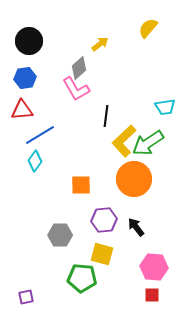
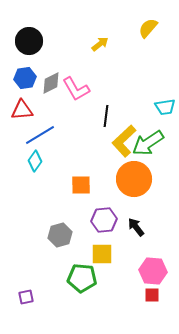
gray diamond: moved 28 px left, 15 px down; rotated 15 degrees clockwise
gray hexagon: rotated 15 degrees counterclockwise
yellow square: rotated 15 degrees counterclockwise
pink hexagon: moved 1 px left, 4 px down
